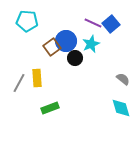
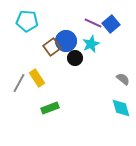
yellow rectangle: rotated 30 degrees counterclockwise
